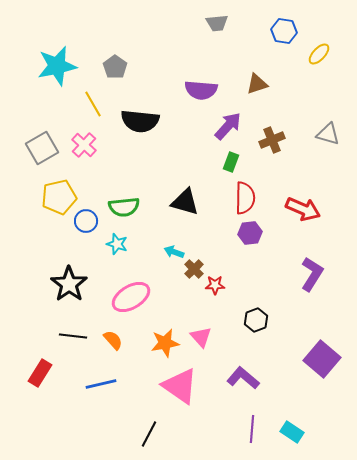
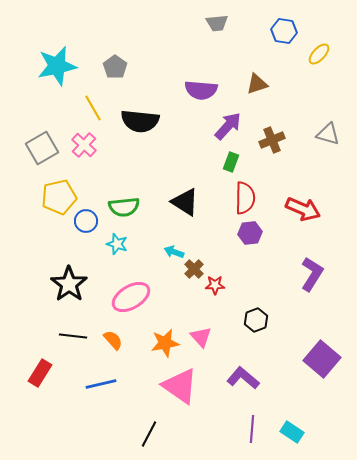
yellow line at (93, 104): moved 4 px down
black triangle at (185, 202): rotated 16 degrees clockwise
